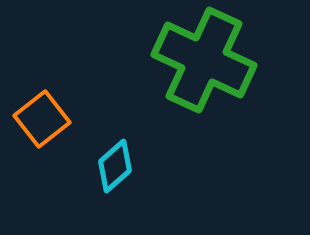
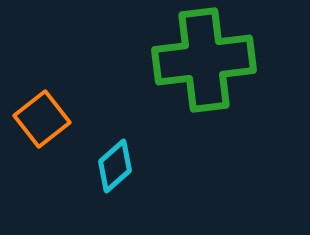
green cross: rotated 32 degrees counterclockwise
